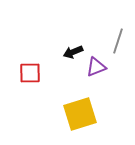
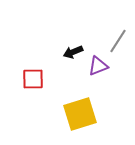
gray line: rotated 15 degrees clockwise
purple triangle: moved 2 px right, 1 px up
red square: moved 3 px right, 6 px down
